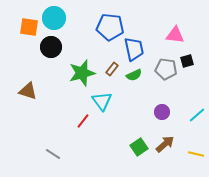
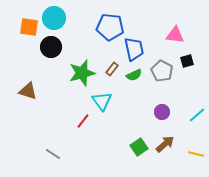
gray pentagon: moved 4 px left, 2 px down; rotated 20 degrees clockwise
